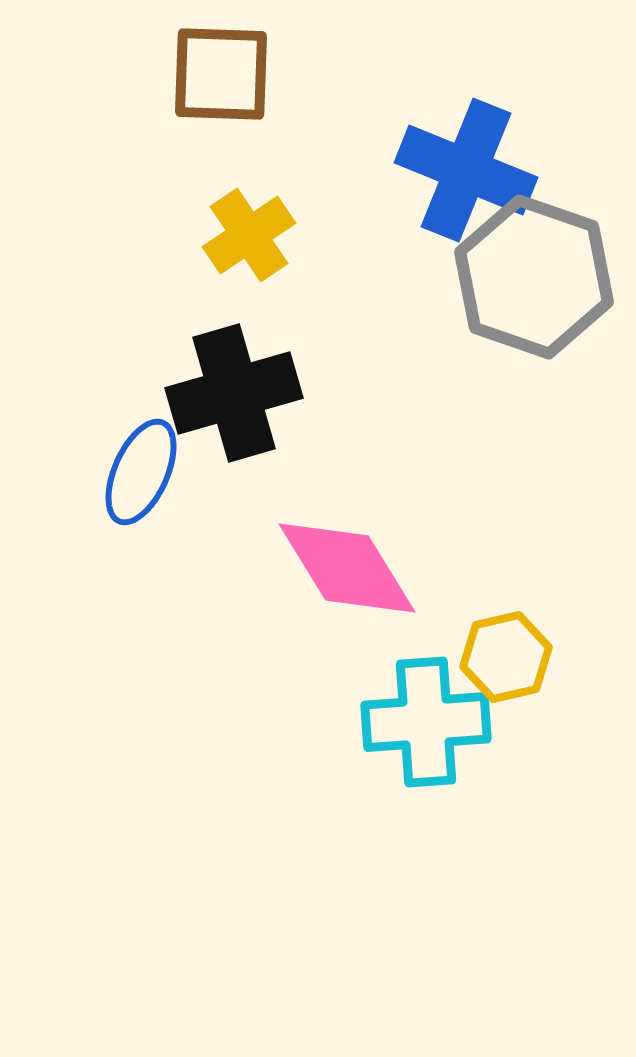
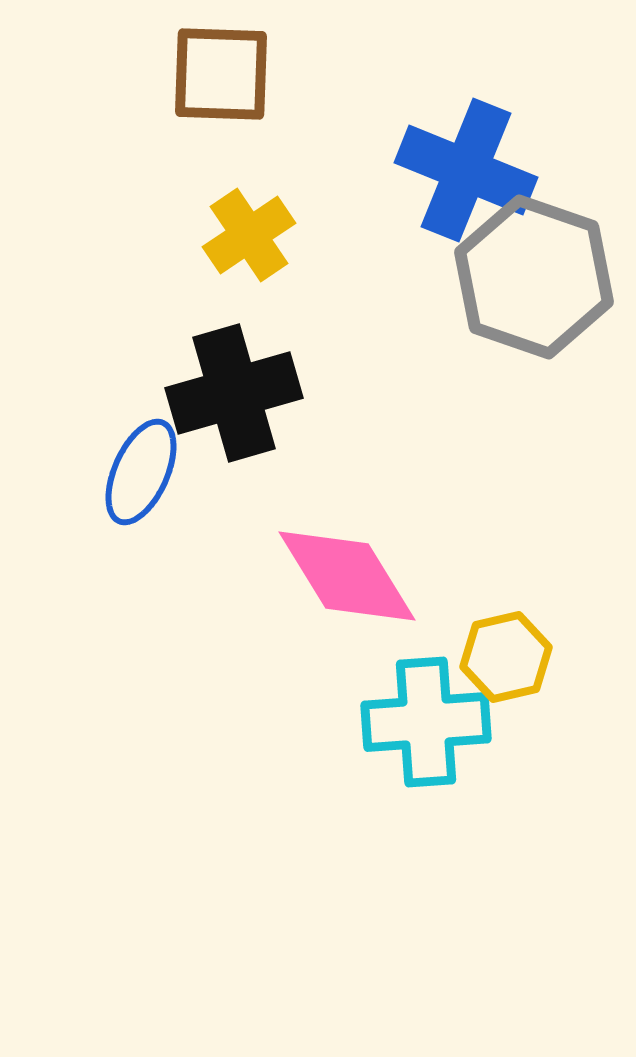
pink diamond: moved 8 px down
